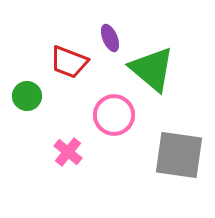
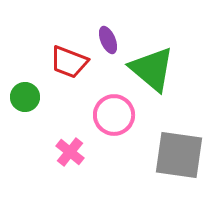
purple ellipse: moved 2 px left, 2 px down
green circle: moved 2 px left, 1 px down
pink cross: moved 2 px right
